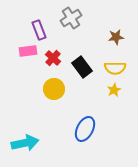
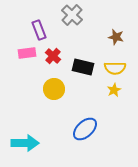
gray cross: moved 1 px right, 3 px up; rotated 15 degrees counterclockwise
brown star: rotated 21 degrees clockwise
pink rectangle: moved 1 px left, 2 px down
red cross: moved 2 px up
black rectangle: moved 1 px right; rotated 40 degrees counterclockwise
blue ellipse: rotated 20 degrees clockwise
cyan arrow: rotated 12 degrees clockwise
